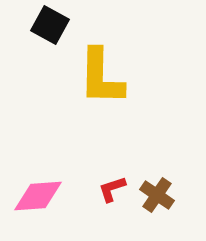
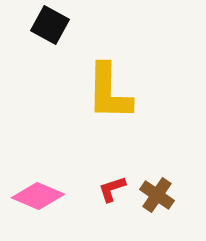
yellow L-shape: moved 8 px right, 15 px down
pink diamond: rotated 27 degrees clockwise
